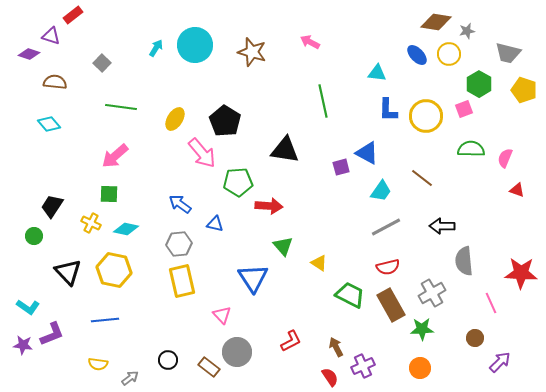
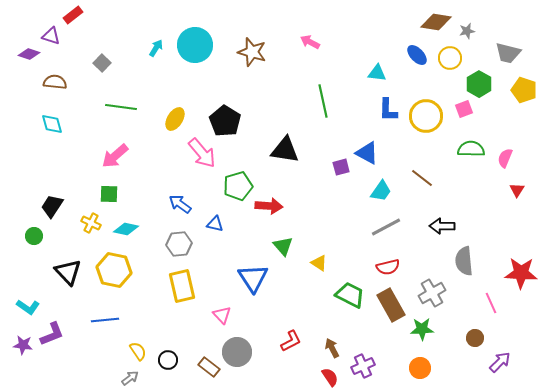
yellow circle at (449, 54): moved 1 px right, 4 px down
cyan diamond at (49, 124): moved 3 px right; rotated 25 degrees clockwise
green pentagon at (238, 182): moved 4 px down; rotated 12 degrees counterclockwise
red triangle at (517, 190): rotated 42 degrees clockwise
yellow rectangle at (182, 281): moved 5 px down
brown arrow at (336, 347): moved 4 px left, 1 px down
yellow semicircle at (98, 364): moved 40 px right, 13 px up; rotated 132 degrees counterclockwise
